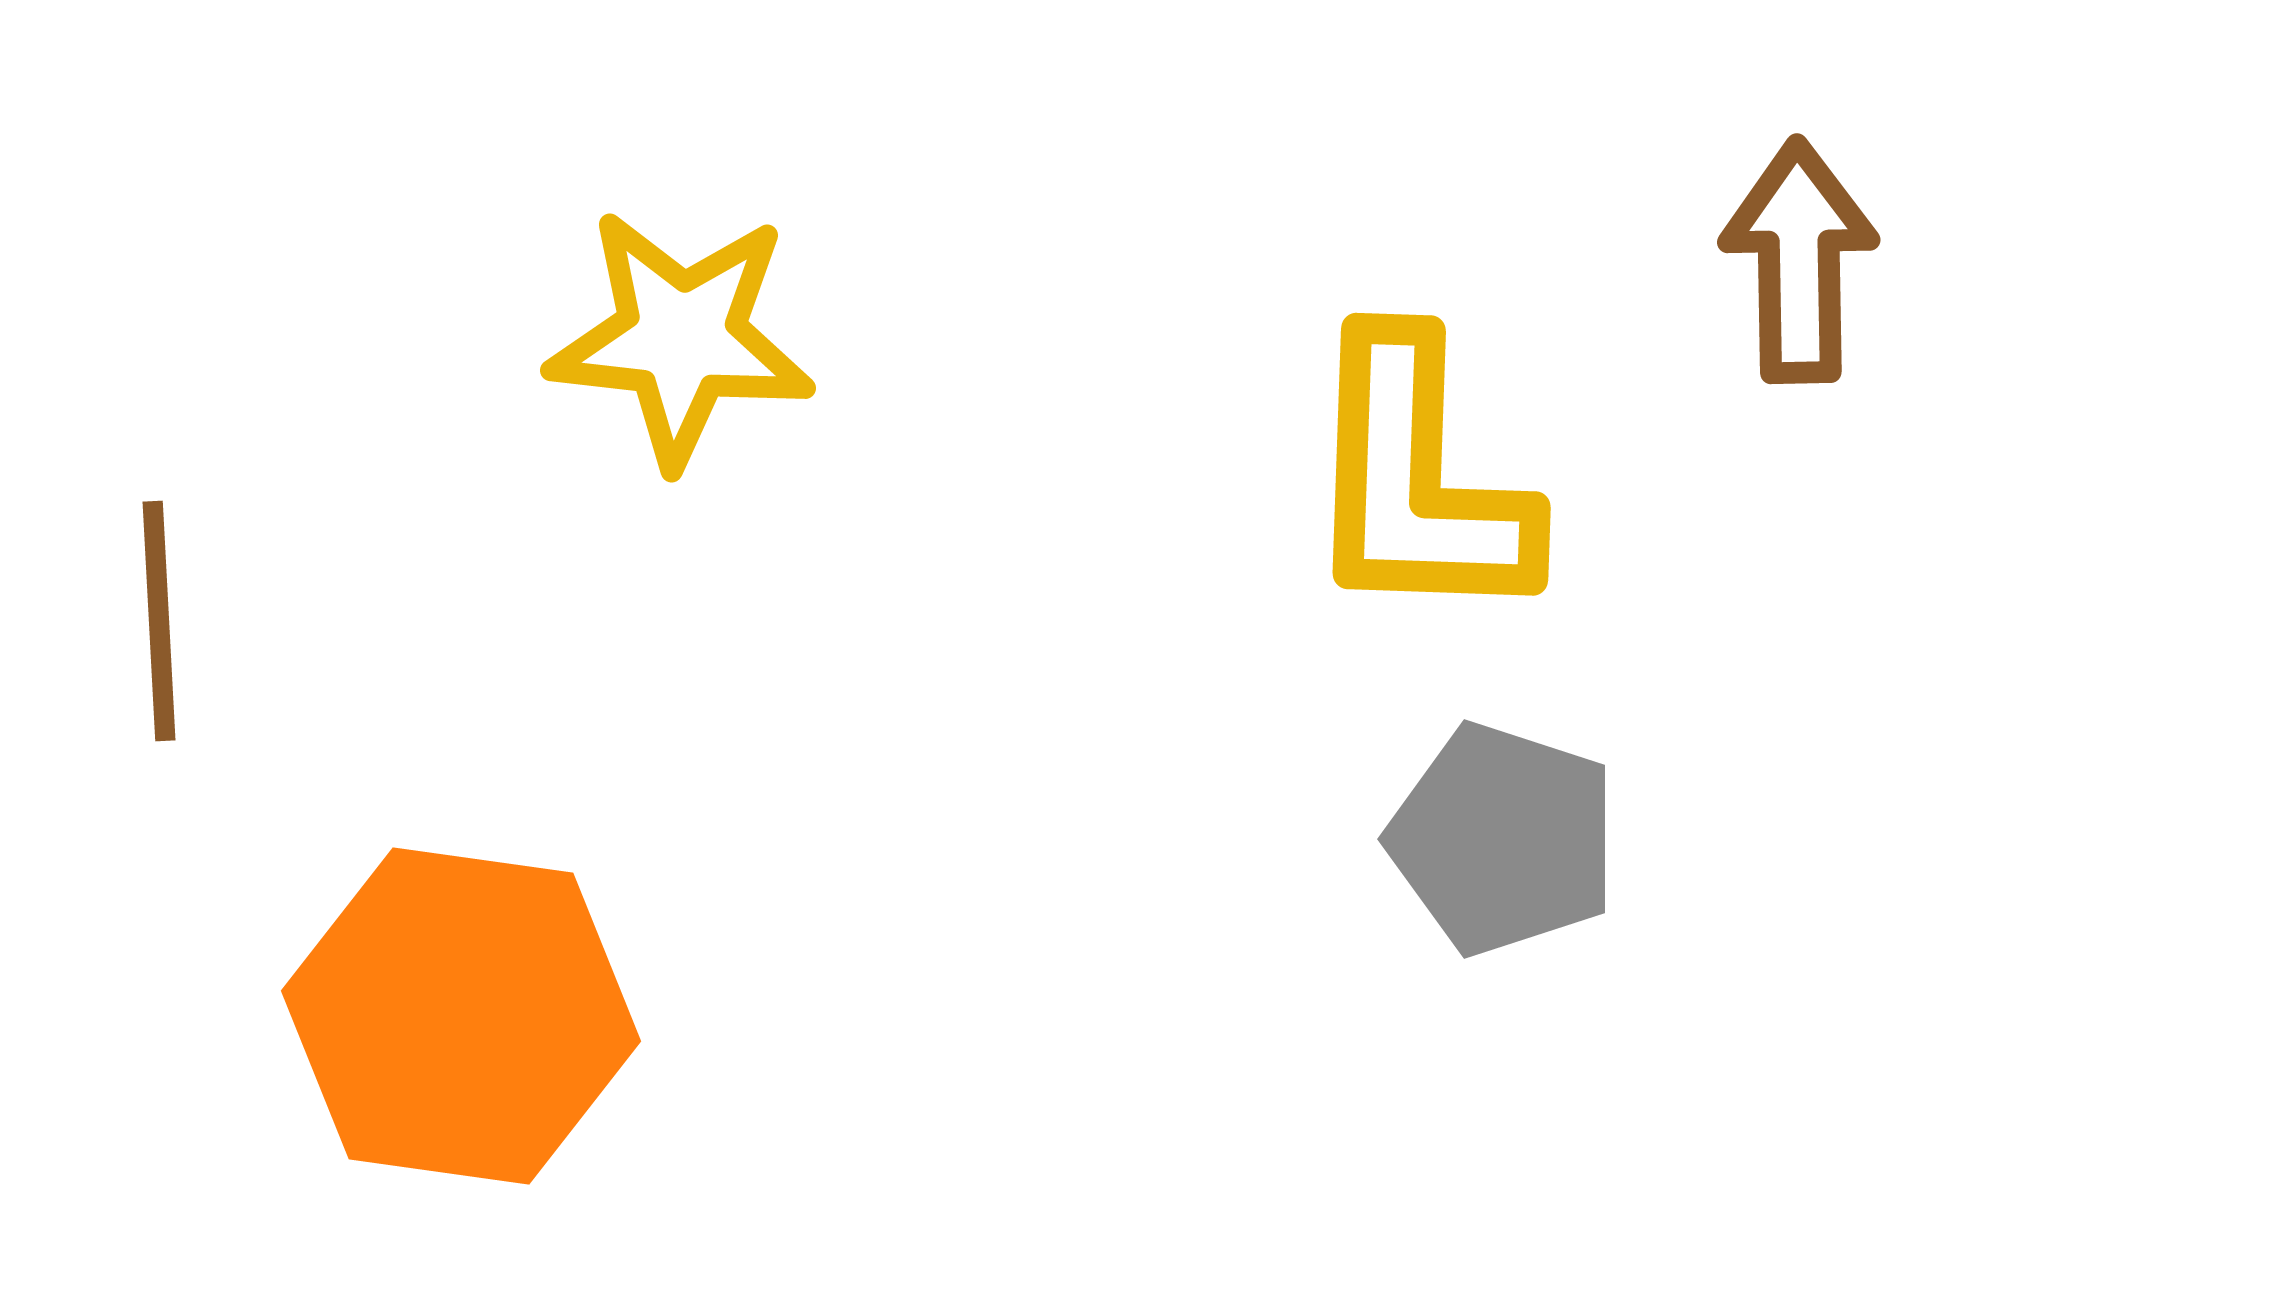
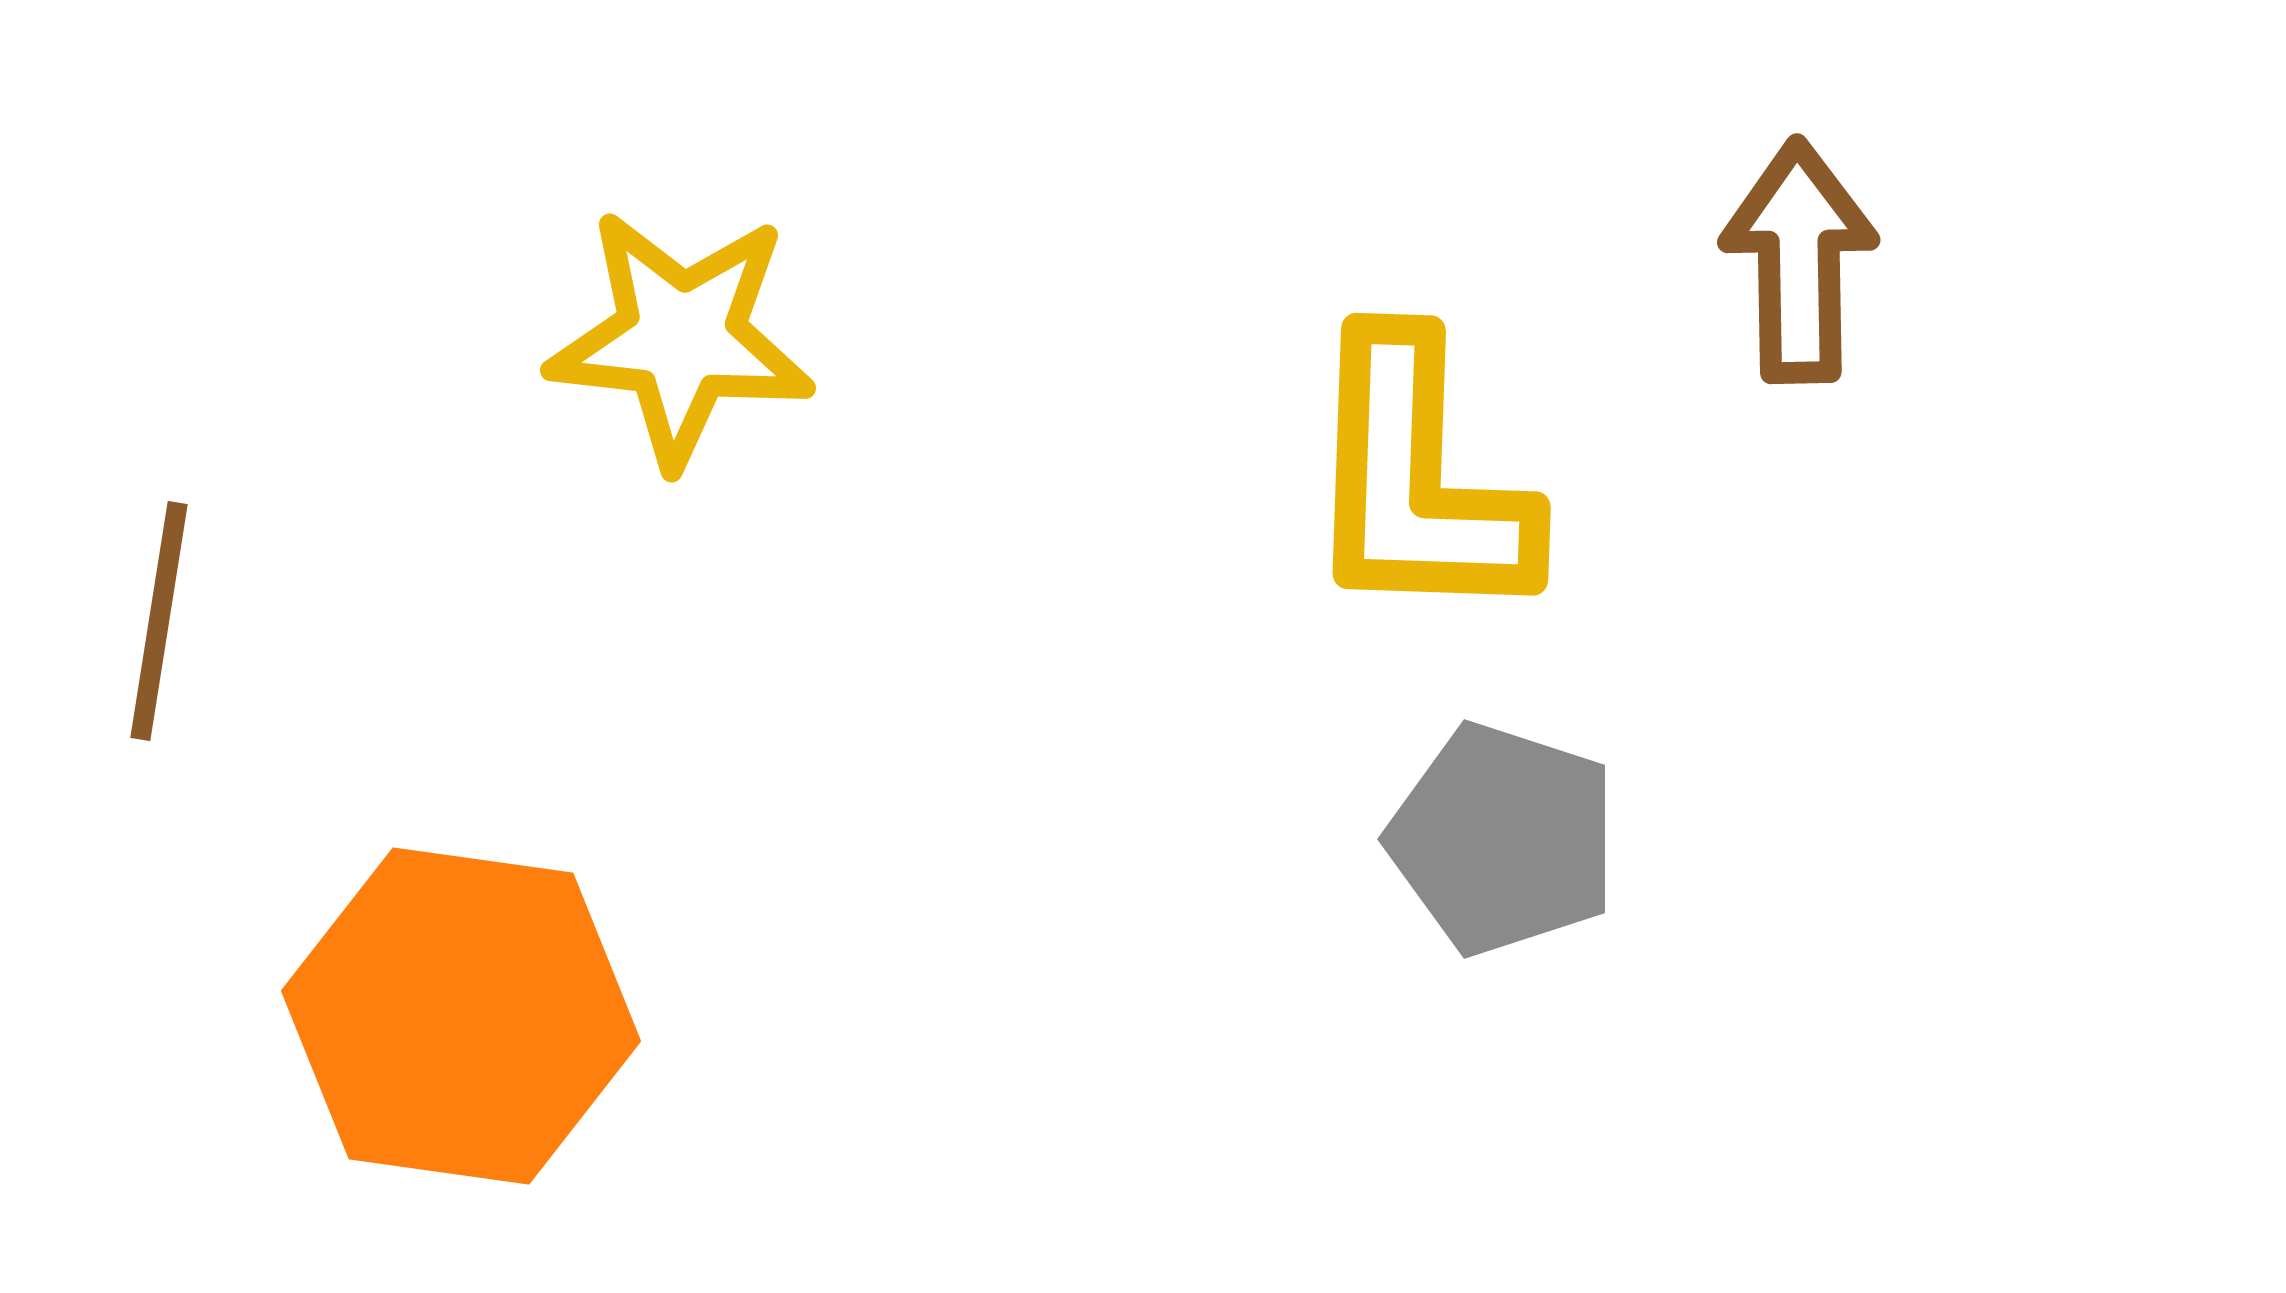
brown line: rotated 12 degrees clockwise
